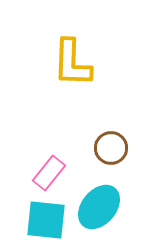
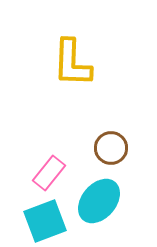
cyan ellipse: moved 6 px up
cyan square: moved 1 px left, 1 px down; rotated 27 degrees counterclockwise
